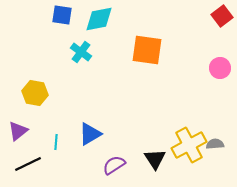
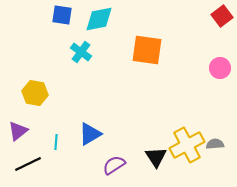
yellow cross: moved 2 px left
black triangle: moved 1 px right, 2 px up
